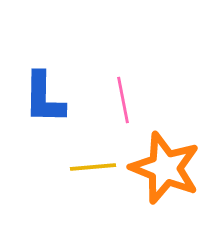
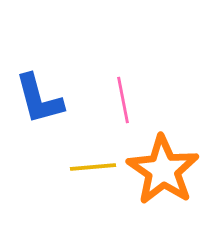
blue L-shape: moved 5 px left, 1 px down; rotated 16 degrees counterclockwise
orange star: moved 2 px left, 2 px down; rotated 12 degrees clockwise
